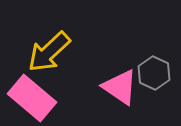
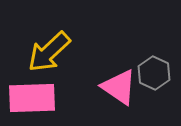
pink triangle: moved 1 px left
pink rectangle: rotated 42 degrees counterclockwise
